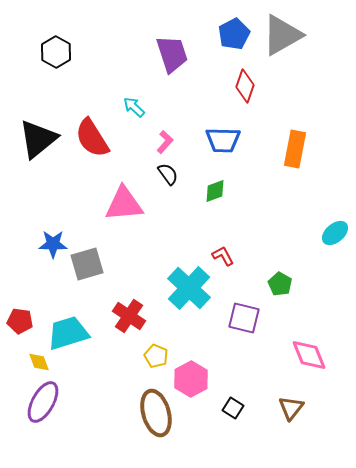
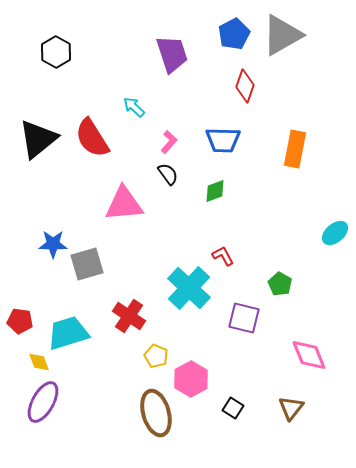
pink L-shape: moved 4 px right
